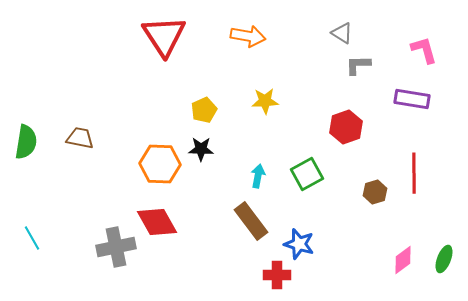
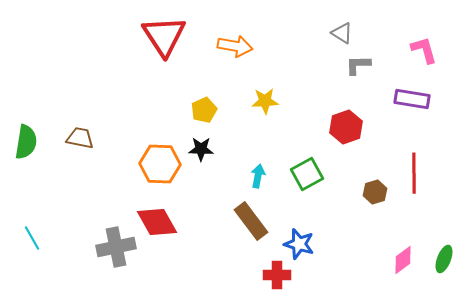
orange arrow: moved 13 px left, 10 px down
